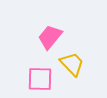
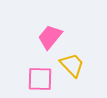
yellow trapezoid: moved 1 px down
